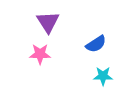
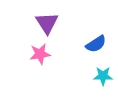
purple triangle: moved 1 px left, 1 px down
pink star: rotated 10 degrees counterclockwise
